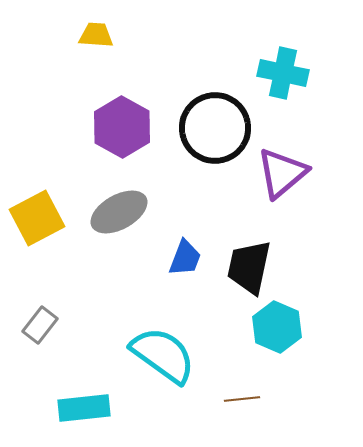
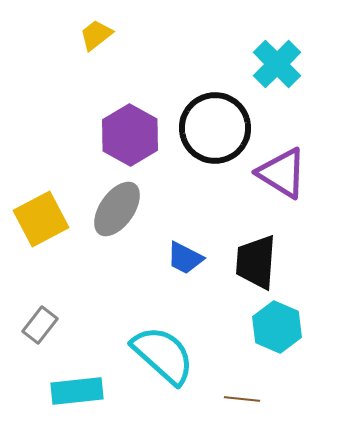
yellow trapezoid: rotated 42 degrees counterclockwise
cyan cross: moved 6 px left, 9 px up; rotated 33 degrees clockwise
purple hexagon: moved 8 px right, 8 px down
purple triangle: rotated 48 degrees counterclockwise
gray ellipse: moved 2 px left, 3 px up; rotated 26 degrees counterclockwise
yellow square: moved 4 px right, 1 px down
blue trapezoid: rotated 96 degrees clockwise
black trapezoid: moved 7 px right, 5 px up; rotated 8 degrees counterclockwise
cyan semicircle: rotated 6 degrees clockwise
brown line: rotated 12 degrees clockwise
cyan rectangle: moved 7 px left, 17 px up
